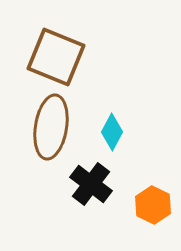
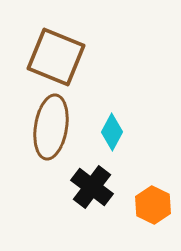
black cross: moved 1 px right, 3 px down
